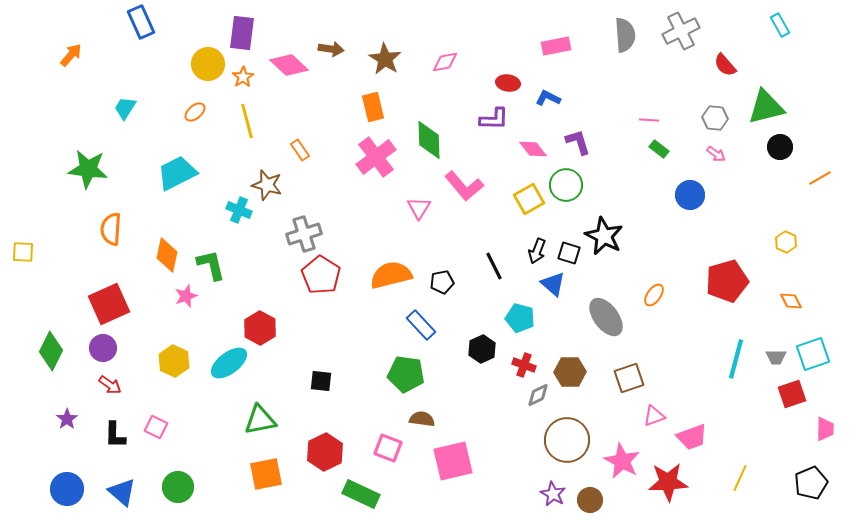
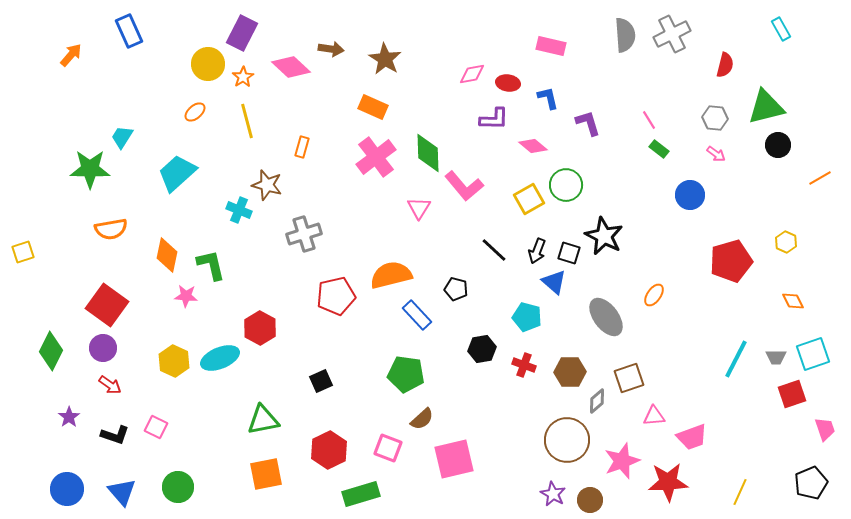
blue rectangle at (141, 22): moved 12 px left, 9 px down
cyan rectangle at (780, 25): moved 1 px right, 4 px down
gray cross at (681, 31): moved 9 px left, 3 px down
purple rectangle at (242, 33): rotated 20 degrees clockwise
pink rectangle at (556, 46): moved 5 px left; rotated 24 degrees clockwise
pink diamond at (445, 62): moved 27 px right, 12 px down
pink diamond at (289, 65): moved 2 px right, 2 px down
red semicircle at (725, 65): rotated 125 degrees counterclockwise
blue L-shape at (548, 98): rotated 50 degrees clockwise
orange rectangle at (373, 107): rotated 52 degrees counterclockwise
cyan trapezoid at (125, 108): moved 3 px left, 29 px down
pink line at (649, 120): rotated 54 degrees clockwise
green diamond at (429, 140): moved 1 px left, 13 px down
purple L-shape at (578, 142): moved 10 px right, 19 px up
black circle at (780, 147): moved 2 px left, 2 px up
pink diamond at (533, 149): moved 3 px up; rotated 12 degrees counterclockwise
orange rectangle at (300, 150): moved 2 px right, 3 px up; rotated 50 degrees clockwise
green star at (88, 169): moved 2 px right; rotated 6 degrees counterclockwise
cyan trapezoid at (177, 173): rotated 15 degrees counterclockwise
orange semicircle at (111, 229): rotated 104 degrees counterclockwise
yellow square at (23, 252): rotated 20 degrees counterclockwise
black line at (494, 266): moved 16 px up; rotated 20 degrees counterclockwise
red pentagon at (321, 275): moved 15 px right, 21 px down; rotated 27 degrees clockwise
red pentagon at (727, 281): moved 4 px right, 20 px up
black pentagon at (442, 282): moved 14 px right, 7 px down; rotated 25 degrees clockwise
blue triangle at (553, 284): moved 1 px right, 2 px up
pink star at (186, 296): rotated 25 degrees clockwise
orange diamond at (791, 301): moved 2 px right
red square at (109, 304): moved 2 px left, 1 px down; rotated 30 degrees counterclockwise
cyan pentagon at (520, 318): moved 7 px right, 1 px up
blue rectangle at (421, 325): moved 4 px left, 10 px up
black hexagon at (482, 349): rotated 16 degrees clockwise
cyan line at (736, 359): rotated 12 degrees clockwise
cyan ellipse at (229, 363): moved 9 px left, 5 px up; rotated 15 degrees clockwise
black square at (321, 381): rotated 30 degrees counterclockwise
gray diamond at (538, 395): moved 59 px right, 6 px down; rotated 15 degrees counterclockwise
pink triangle at (654, 416): rotated 15 degrees clockwise
purple star at (67, 419): moved 2 px right, 2 px up
brown semicircle at (422, 419): rotated 130 degrees clockwise
green triangle at (260, 420): moved 3 px right
pink trapezoid at (825, 429): rotated 20 degrees counterclockwise
black L-shape at (115, 435): rotated 72 degrees counterclockwise
red hexagon at (325, 452): moved 4 px right, 2 px up
pink square at (453, 461): moved 1 px right, 2 px up
pink star at (622, 461): rotated 24 degrees clockwise
yellow line at (740, 478): moved 14 px down
blue triangle at (122, 492): rotated 8 degrees clockwise
green rectangle at (361, 494): rotated 42 degrees counterclockwise
